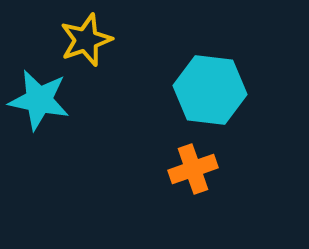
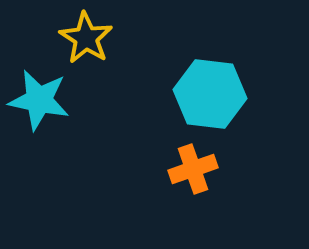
yellow star: moved 2 px up; rotated 20 degrees counterclockwise
cyan hexagon: moved 4 px down
